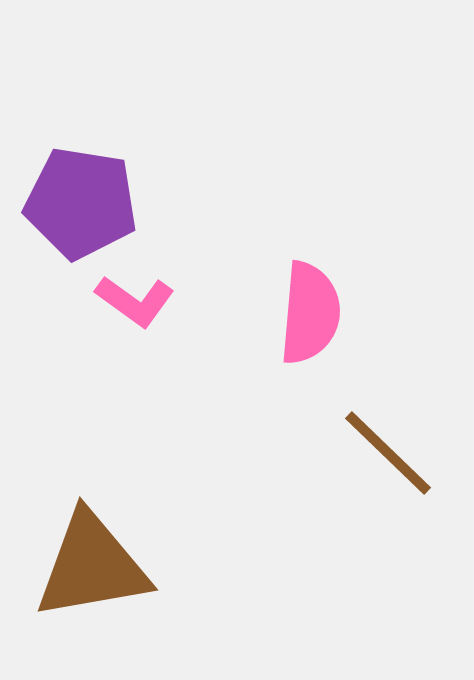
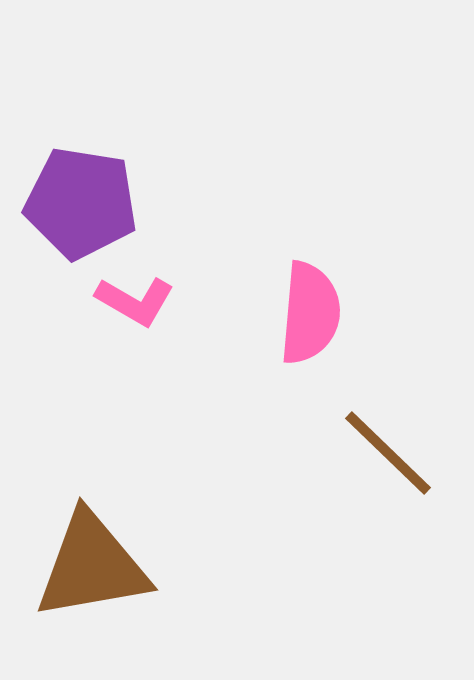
pink L-shape: rotated 6 degrees counterclockwise
